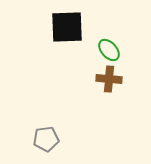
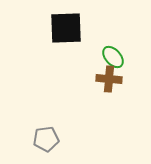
black square: moved 1 px left, 1 px down
green ellipse: moved 4 px right, 7 px down
